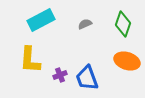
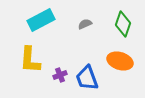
orange ellipse: moved 7 px left
